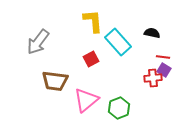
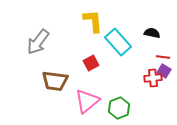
red square: moved 4 px down
purple square: moved 1 px down
pink triangle: moved 1 px right, 1 px down
